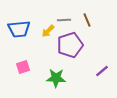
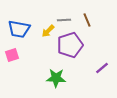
blue trapezoid: rotated 15 degrees clockwise
pink square: moved 11 px left, 12 px up
purple line: moved 3 px up
